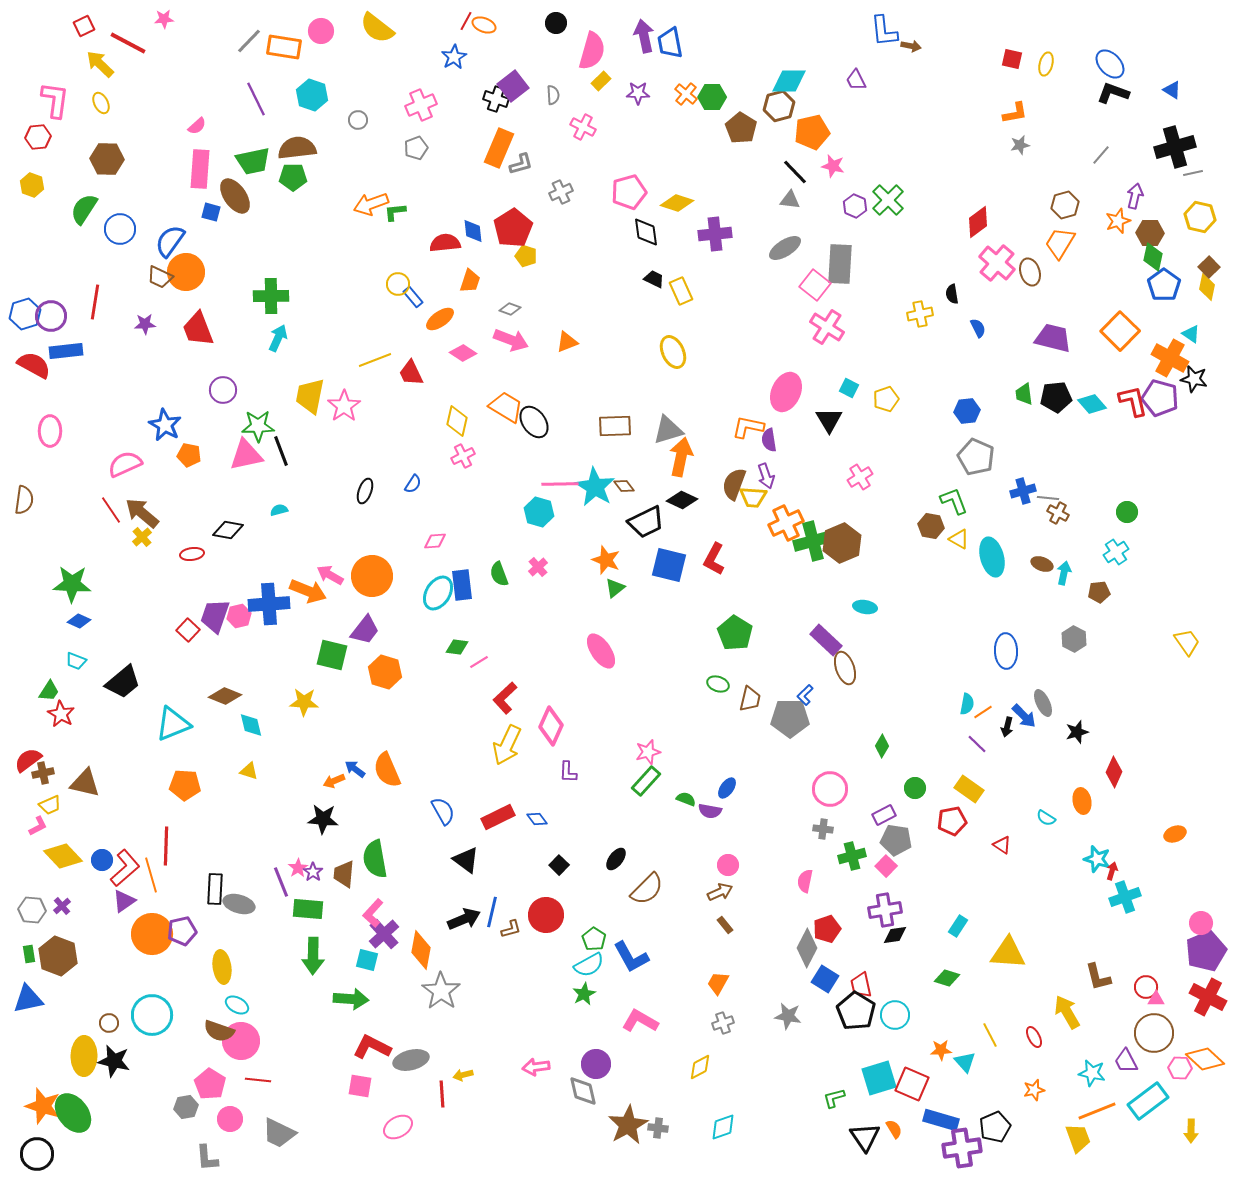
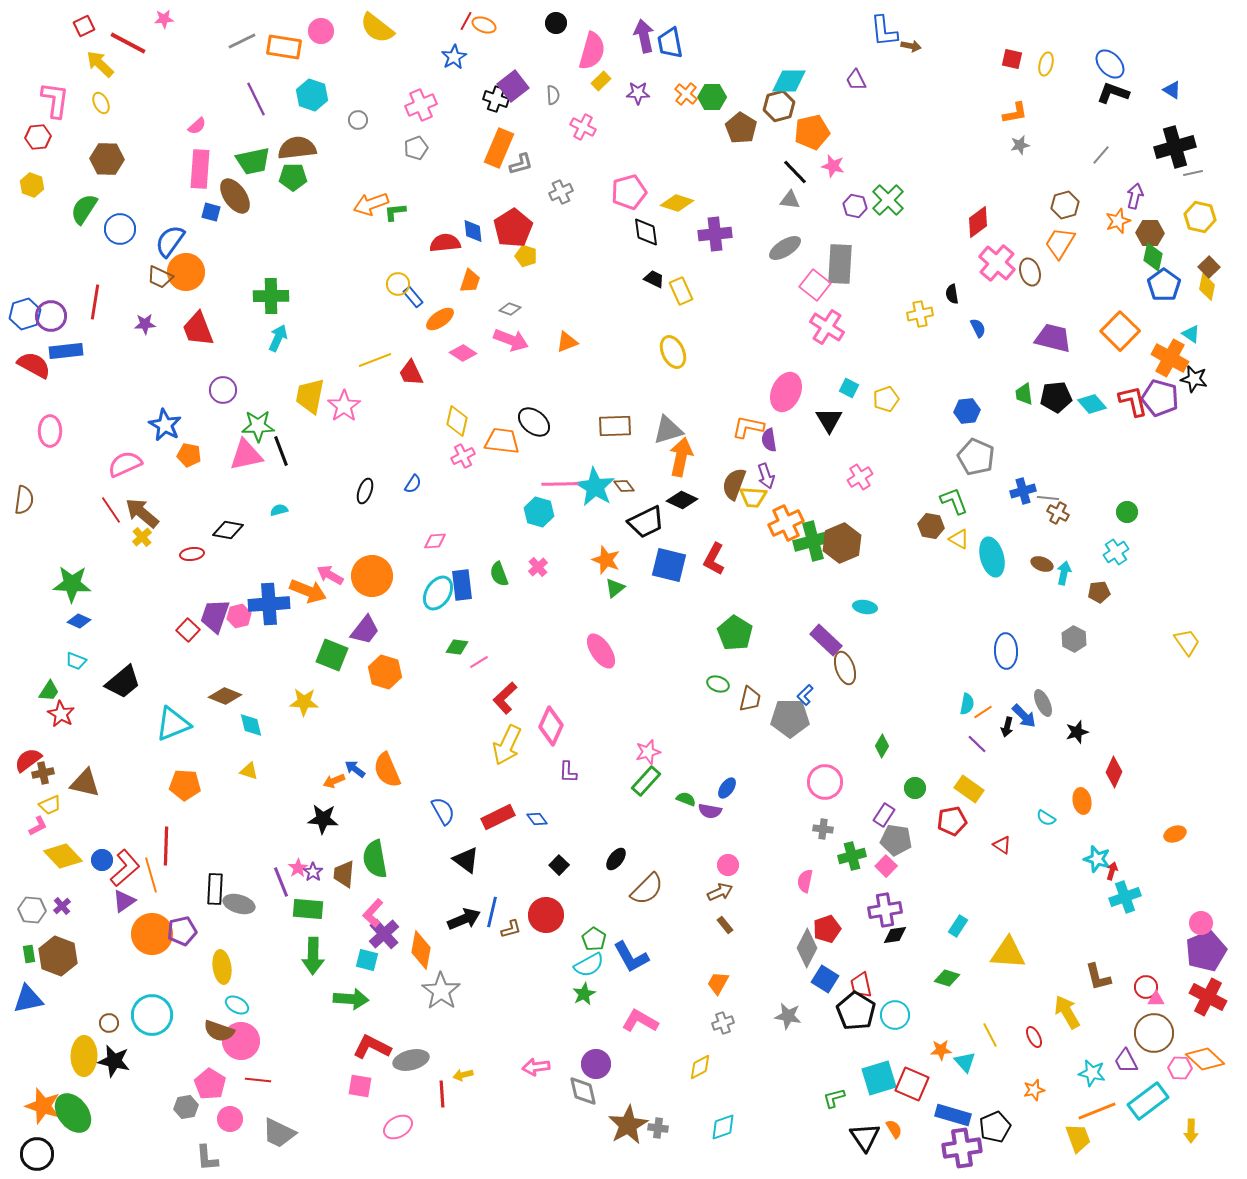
gray line at (249, 41): moved 7 px left; rotated 20 degrees clockwise
purple hexagon at (855, 206): rotated 10 degrees counterclockwise
orange trapezoid at (506, 407): moved 4 px left, 34 px down; rotated 24 degrees counterclockwise
black ellipse at (534, 422): rotated 16 degrees counterclockwise
green square at (332, 655): rotated 8 degrees clockwise
pink circle at (830, 789): moved 5 px left, 7 px up
purple rectangle at (884, 815): rotated 30 degrees counterclockwise
blue rectangle at (941, 1120): moved 12 px right, 5 px up
